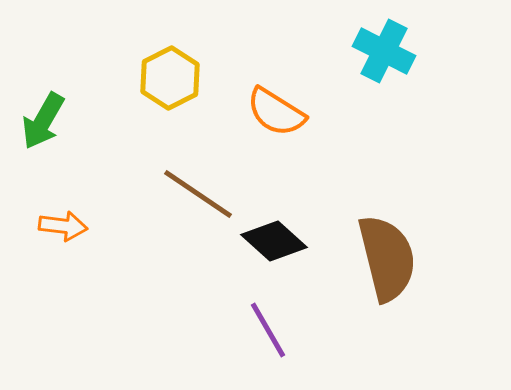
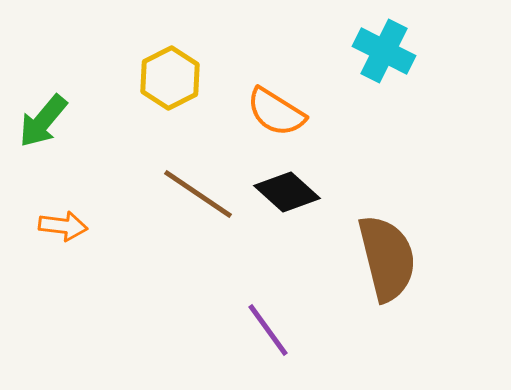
green arrow: rotated 10 degrees clockwise
black diamond: moved 13 px right, 49 px up
purple line: rotated 6 degrees counterclockwise
